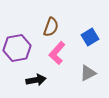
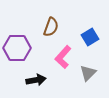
purple hexagon: rotated 12 degrees clockwise
pink L-shape: moved 6 px right, 4 px down
gray triangle: rotated 18 degrees counterclockwise
